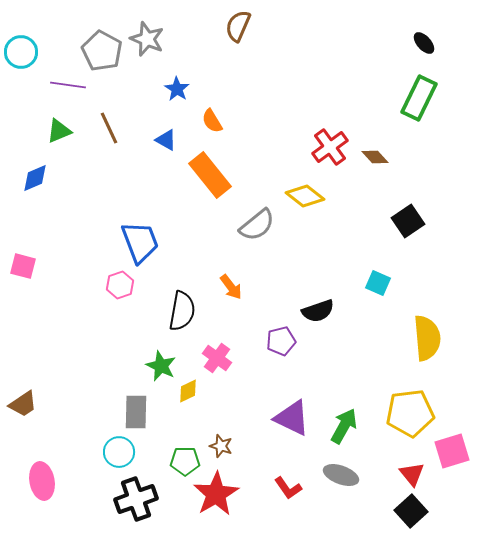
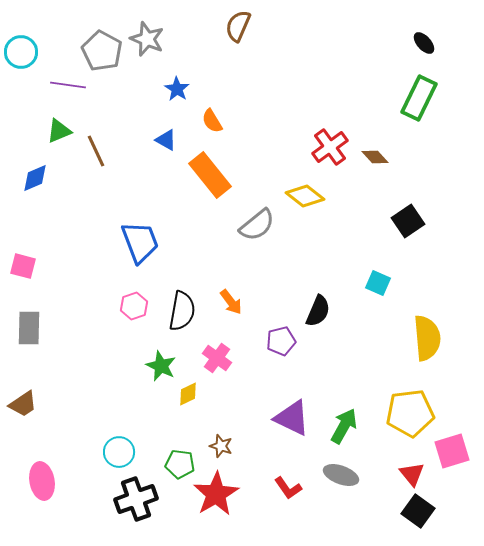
brown line at (109, 128): moved 13 px left, 23 px down
pink hexagon at (120, 285): moved 14 px right, 21 px down
orange arrow at (231, 287): moved 15 px down
black semicircle at (318, 311): rotated 48 degrees counterclockwise
yellow diamond at (188, 391): moved 3 px down
gray rectangle at (136, 412): moved 107 px left, 84 px up
green pentagon at (185, 461): moved 5 px left, 3 px down; rotated 8 degrees clockwise
black square at (411, 511): moved 7 px right; rotated 12 degrees counterclockwise
